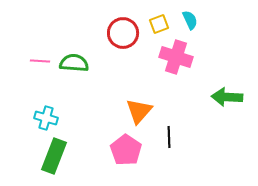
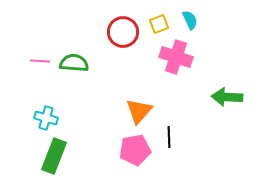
red circle: moved 1 px up
pink pentagon: moved 9 px right; rotated 28 degrees clockwise
